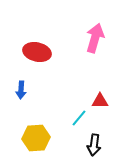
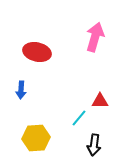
pink arrow: moved 1 px up
